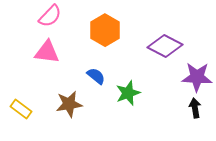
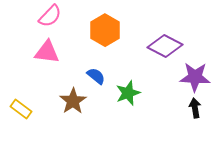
purple star: moved 2 px left
brown star: moved 4 px right, 3 px up; rotated 24 degrees counterclockwise
